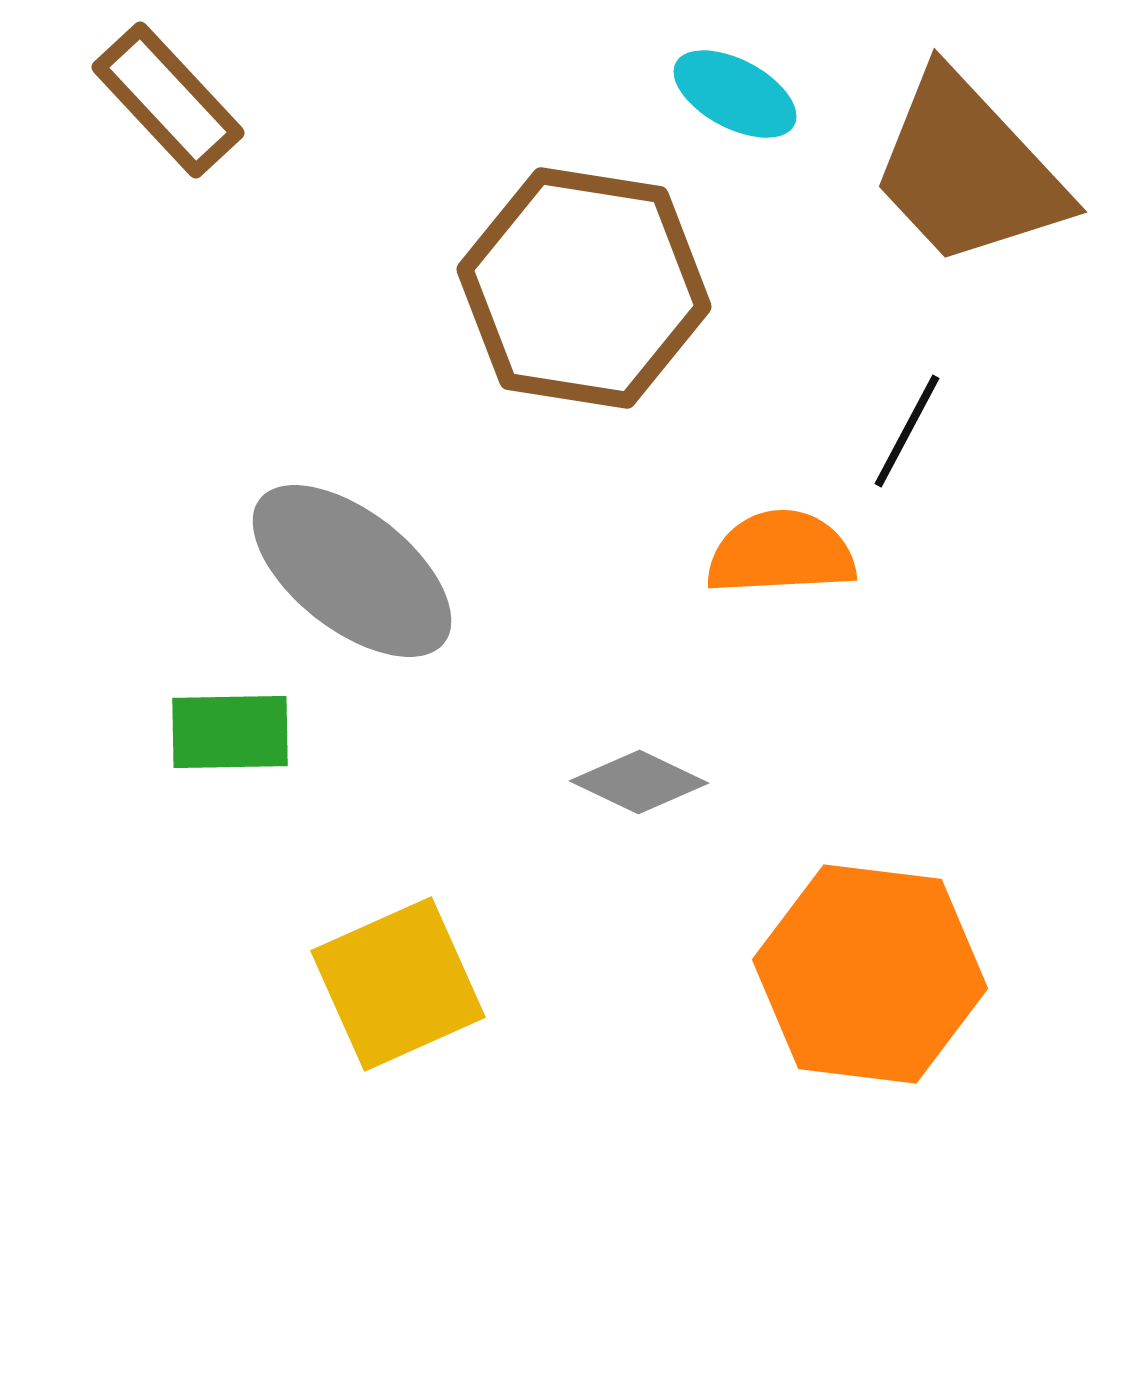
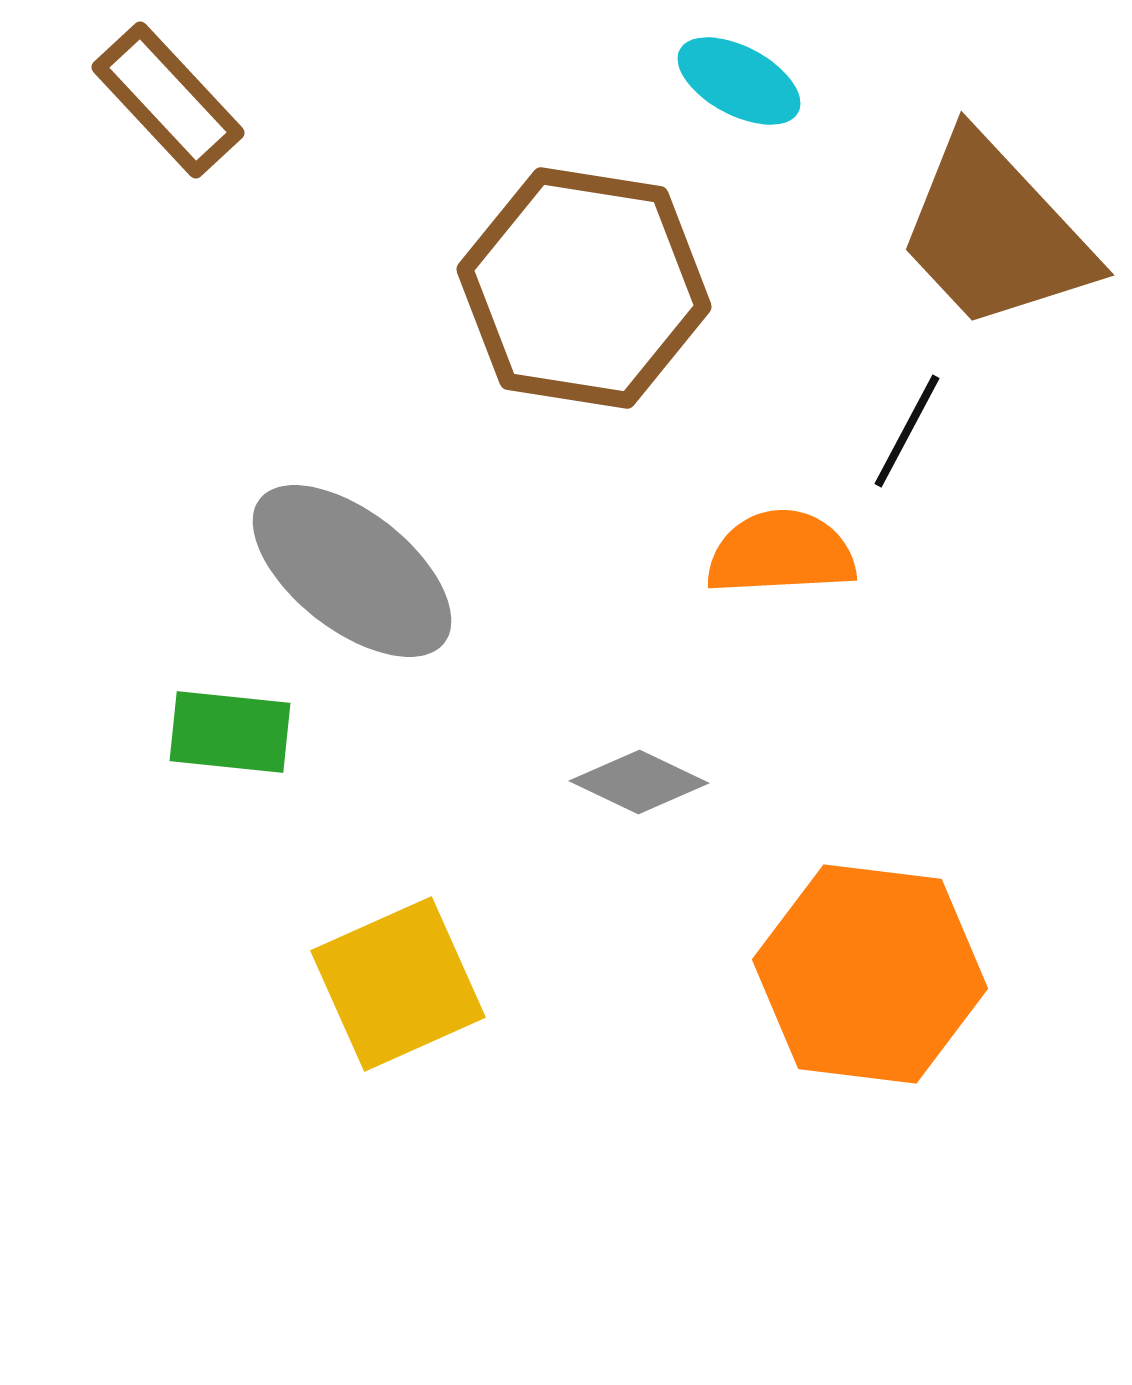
cyan ellipse: moved 4 px right, 13 px up
brown trapezoid: moved 27 px right, 63 px down
green rectangle: rotated 7 degrees clockwise
